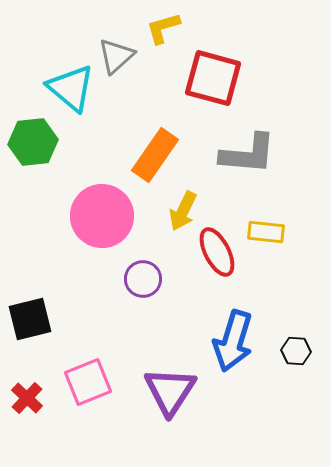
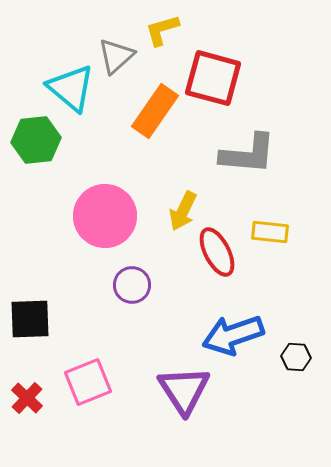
yellow L-shape: moved 1 px left, 2 px down
green hexagon: moved 3 px right, 2 px up
orange rectangle: moved 44 px up
pink circle: moved 3 px right
yellow rectangle: moved 4 px right
purple circle: moved 11 px left, 6 px down
black square: rotated 12 degrees clockwise
blue arrow: moved 6 px up; rotated 54 degrees clockwise
black hexagon: moved 6 px down
purple triangle: moved 14 px right, 1 px up; rotated 6 degrees counterclockwise
